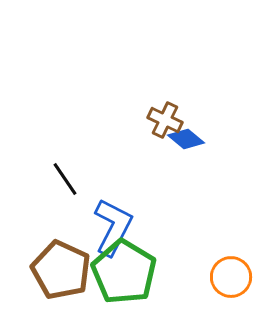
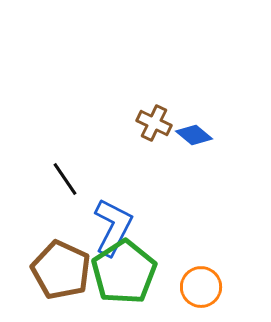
brown cross: moved 11 px left, 3 px down
blue diamond: moved 8 px right, 4 px up
green pentagon: rotated 8 degrees clockwise
orange circle: moved 30 px left, 10 px down
